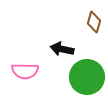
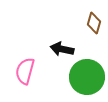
brown diamond: moved 1 px down
pink semicircle: rotated 104 degrees clockwise
